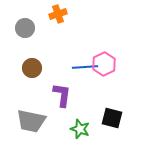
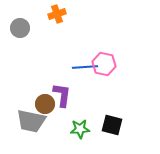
orange cross: moved 1 px left
gray circle: moved 5 px left
pink hexagon: rotated 20 degrees counterclockwise
brown circle: moved 13 px right, 36 px down
black square: moved 7 px down
green star: rotated 24 degrees counterclockwise
